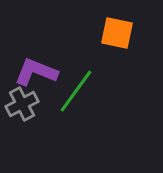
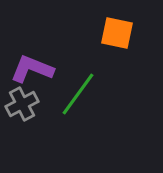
purple L-shape: moved 4 px left, 3 px up
green line: moved 2 px right, 3 px down
